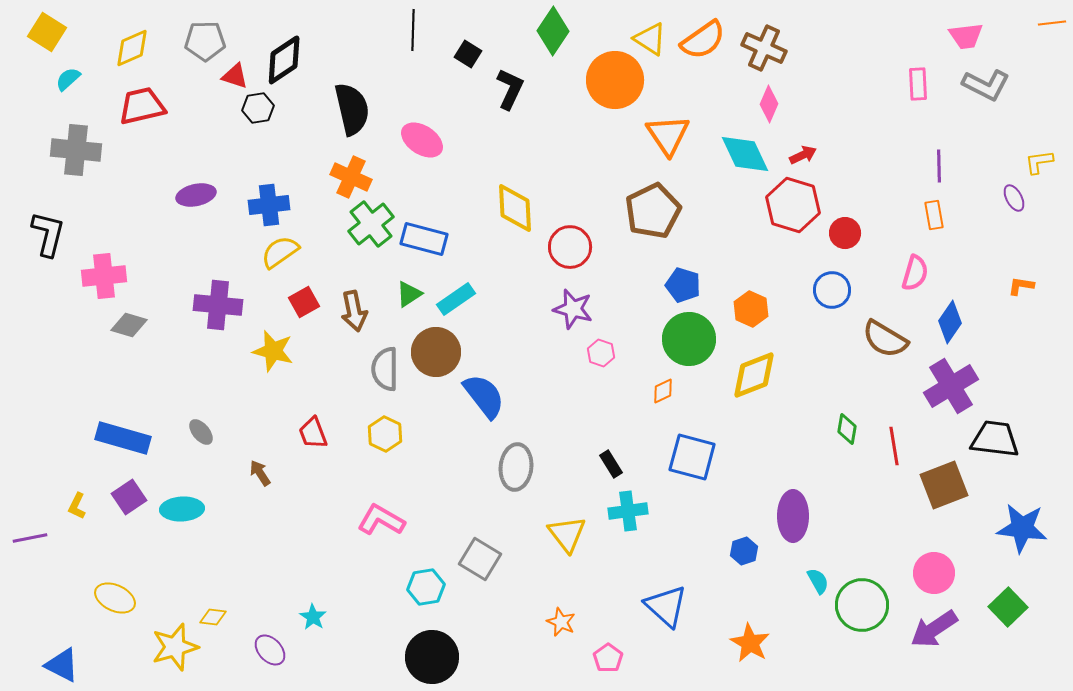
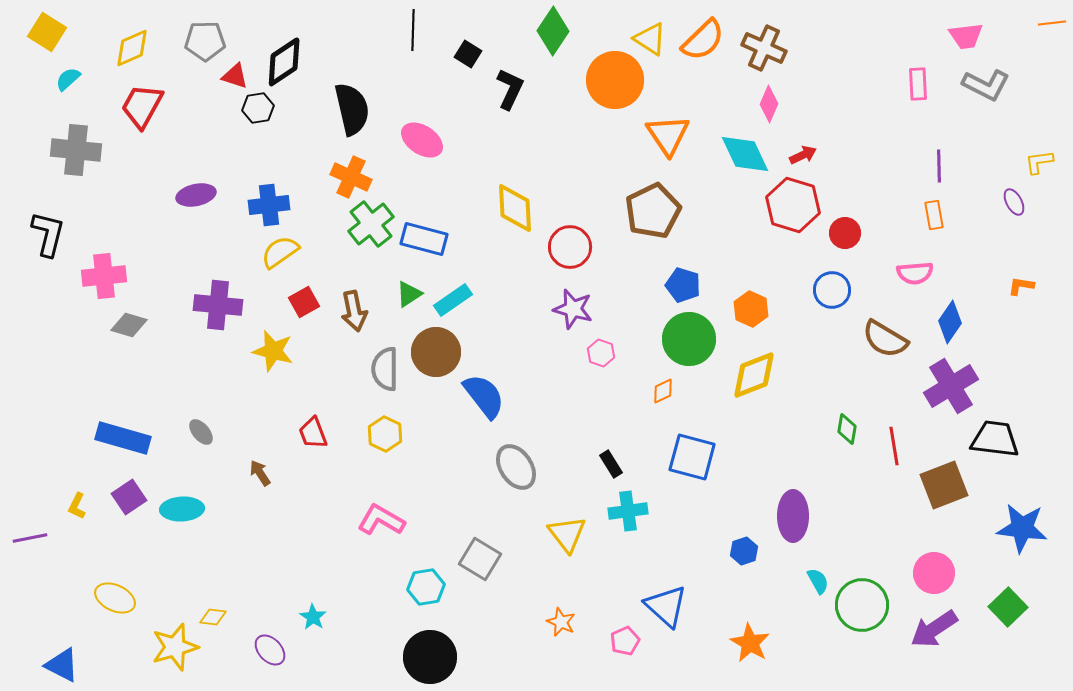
orange semicircle at (703, 40): rotated 9 degrees counterclockwise
black diamond at (284, 60): moved 2 px down
red trapezoid at (142, 106): rotated 48 degrees counterclockwise
purple ellipse at (1014, 198): moved 4 px down
pink semicircle at (915, 273): rotated 69 degrees clockwise
cyan rectangle at (456, 299): moved 3 px left, 1 px down
gray ellipse at (516, 467): rotated 39 degrees counterclockwise
black circle at (432, 657): moved 2 px left
pink pentagon at (608, 658): moved 17 px right, 17 px up; rotated 12 degrees clockwise
